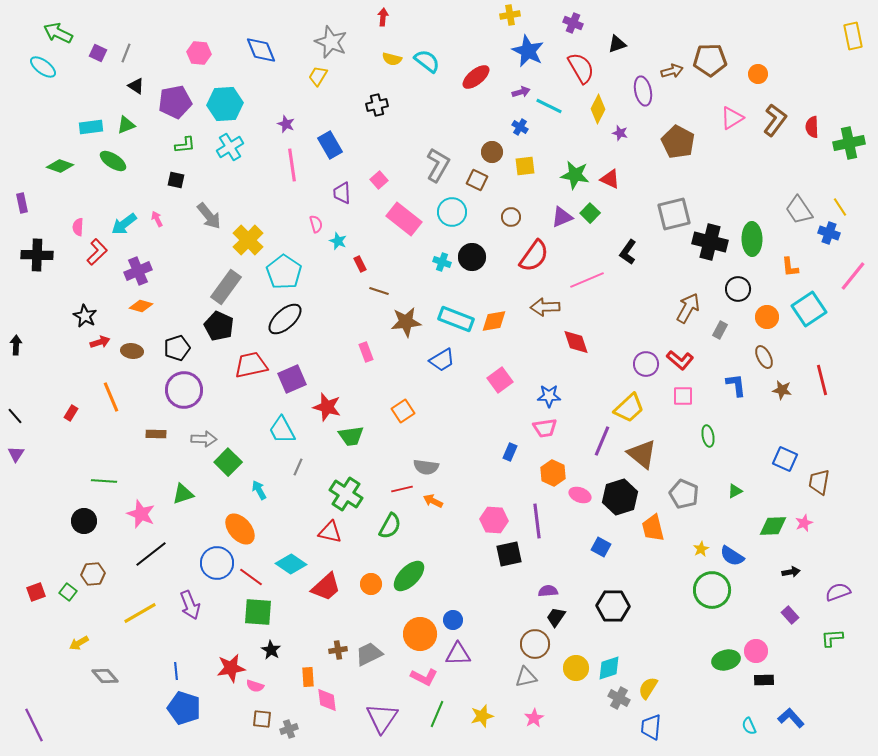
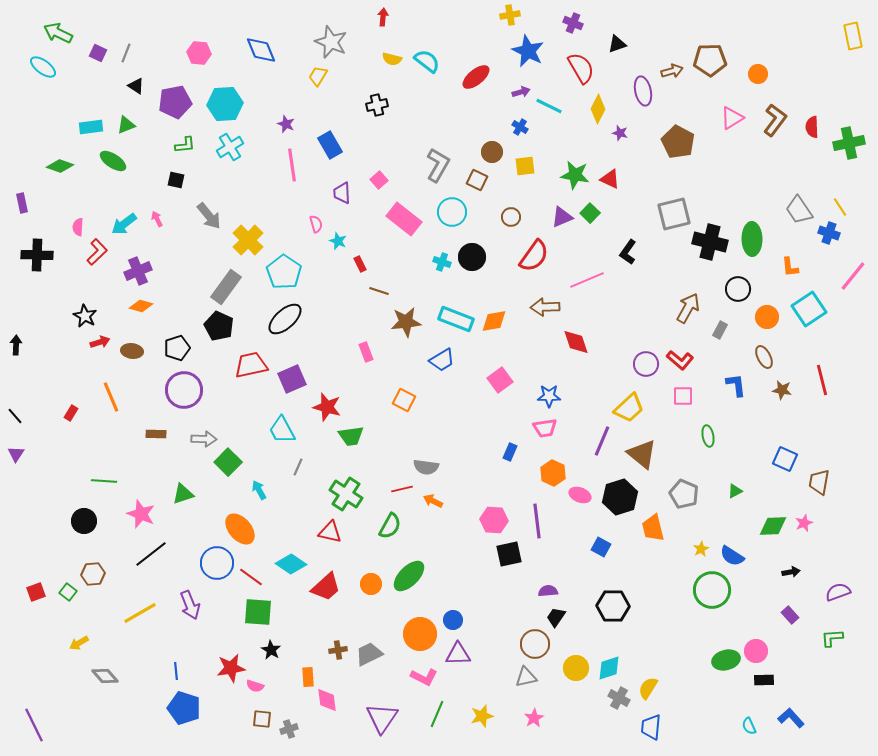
orange square at (403, 411): moved 1 px right, 11 px up; rotated 30 degrees counterclockwise
